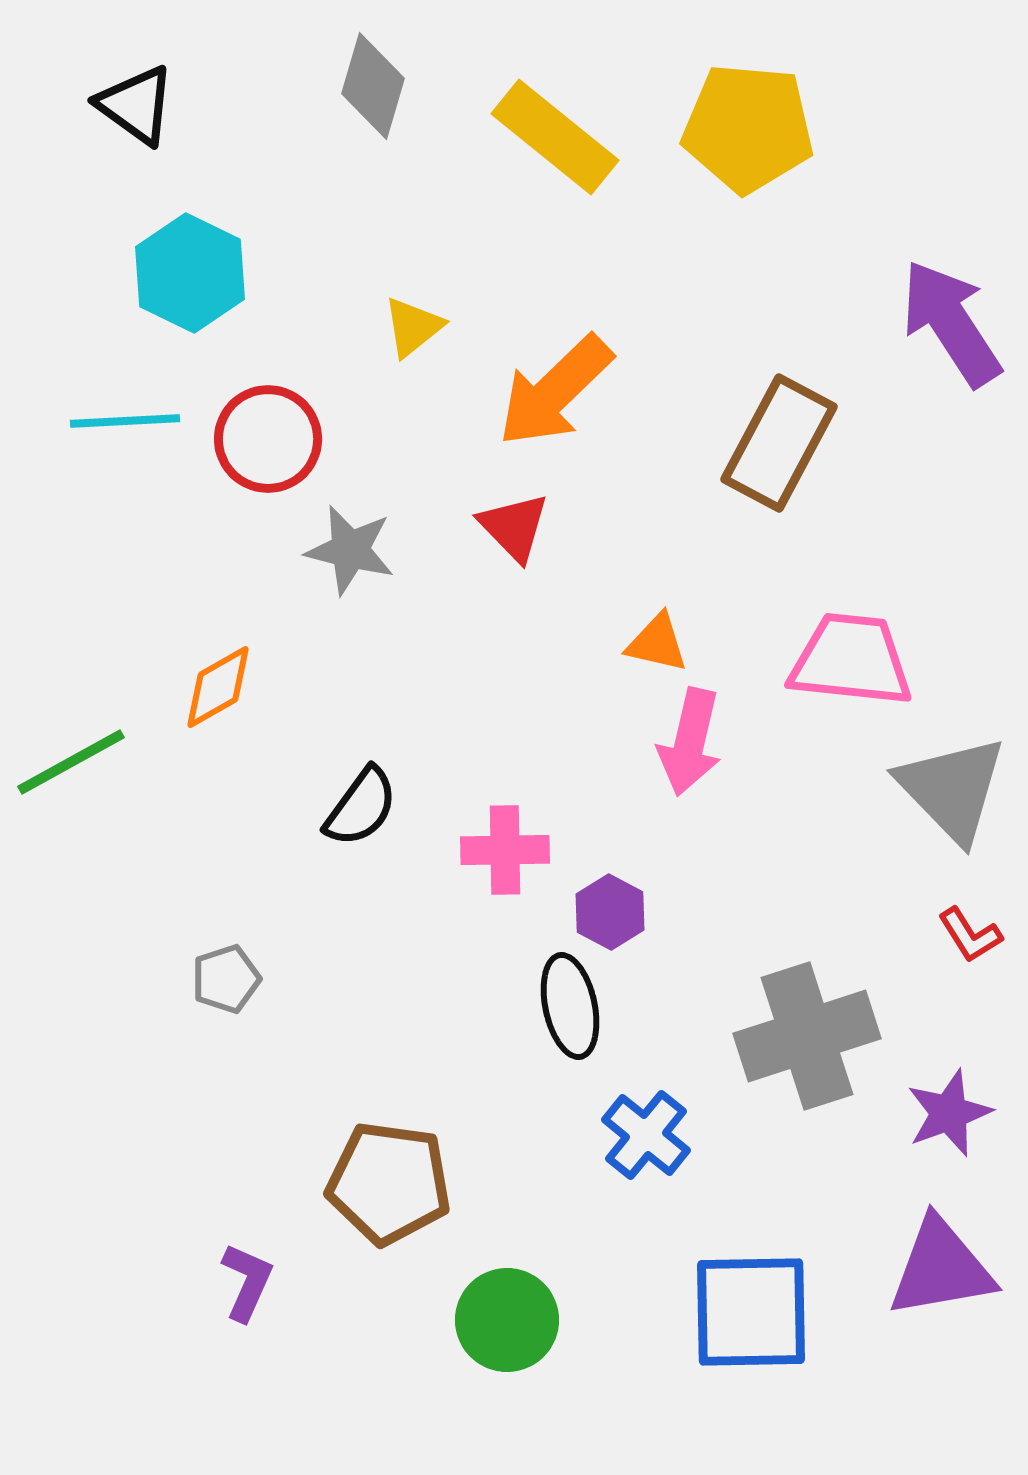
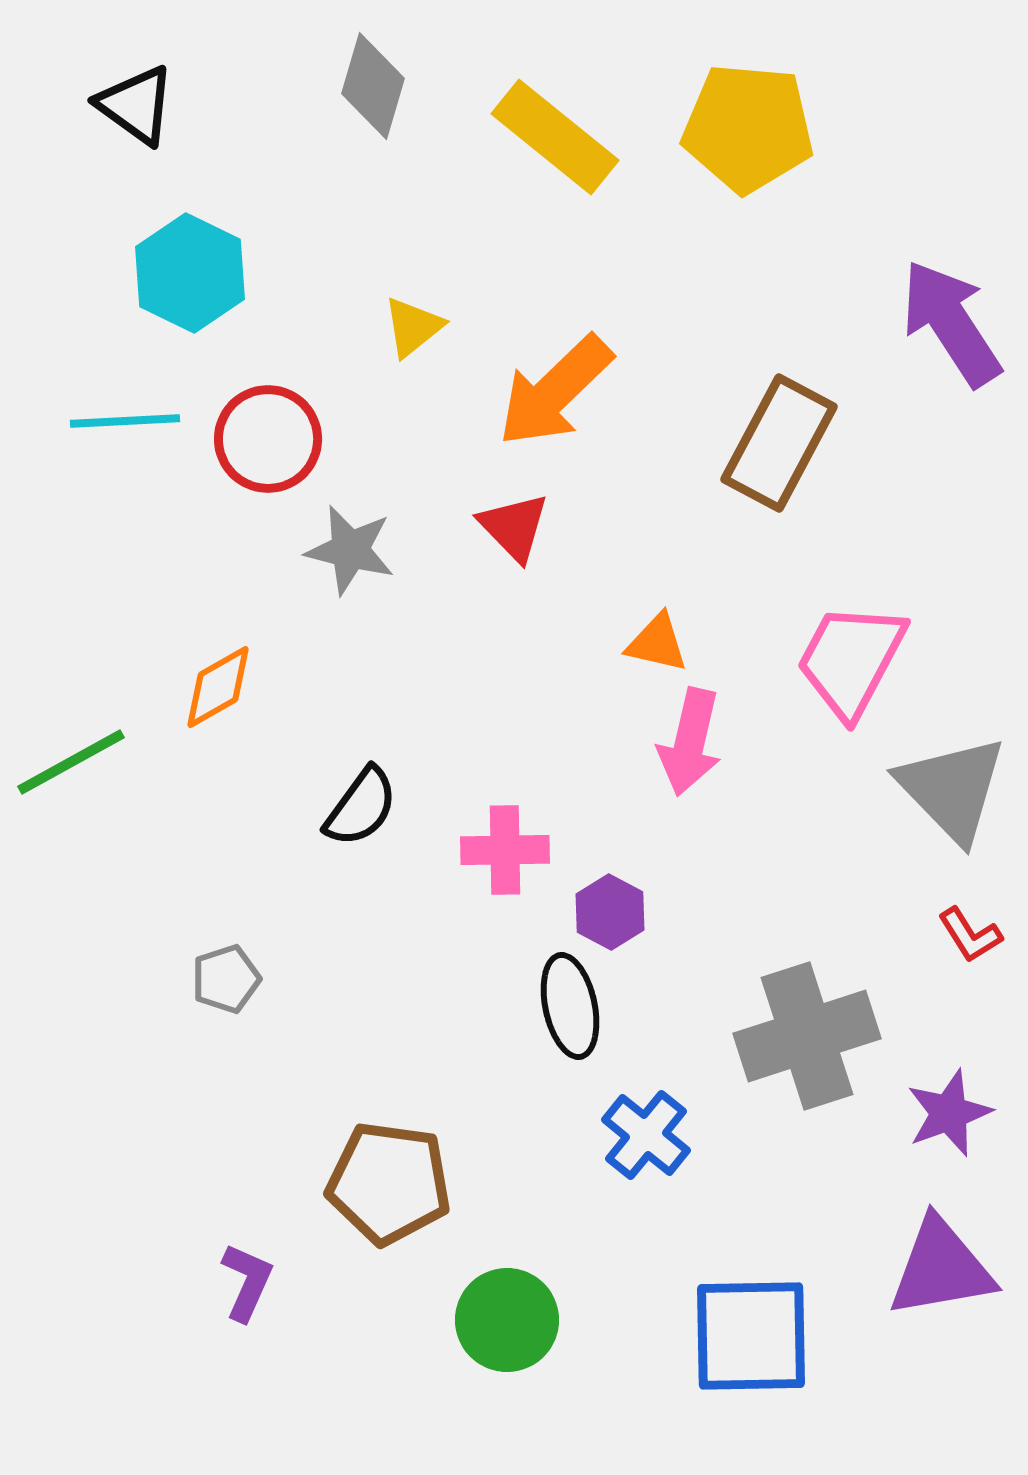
pink trapezoid: rotated 68 degrees counterclockwise
blue square: moved 24 px down
